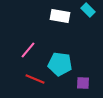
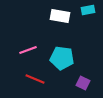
cyan rectangle: rotated 56 degrees counterclockwise
pink line: rotated 30 degrees clockwise
cyan pentagon: moved 2 px right, 6 px up
purple square: rotated 24 degrees clockwise
